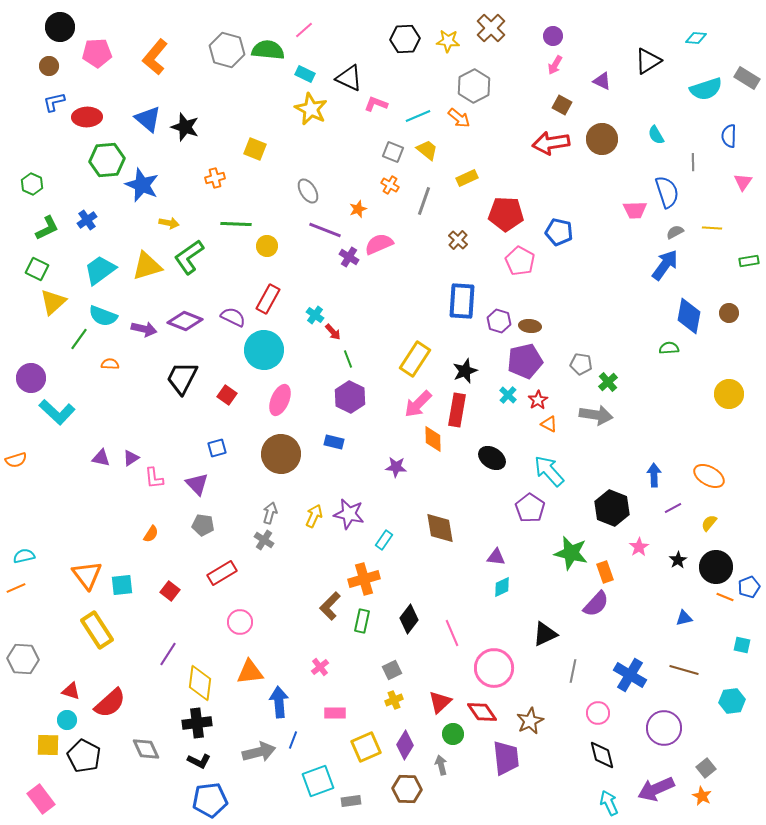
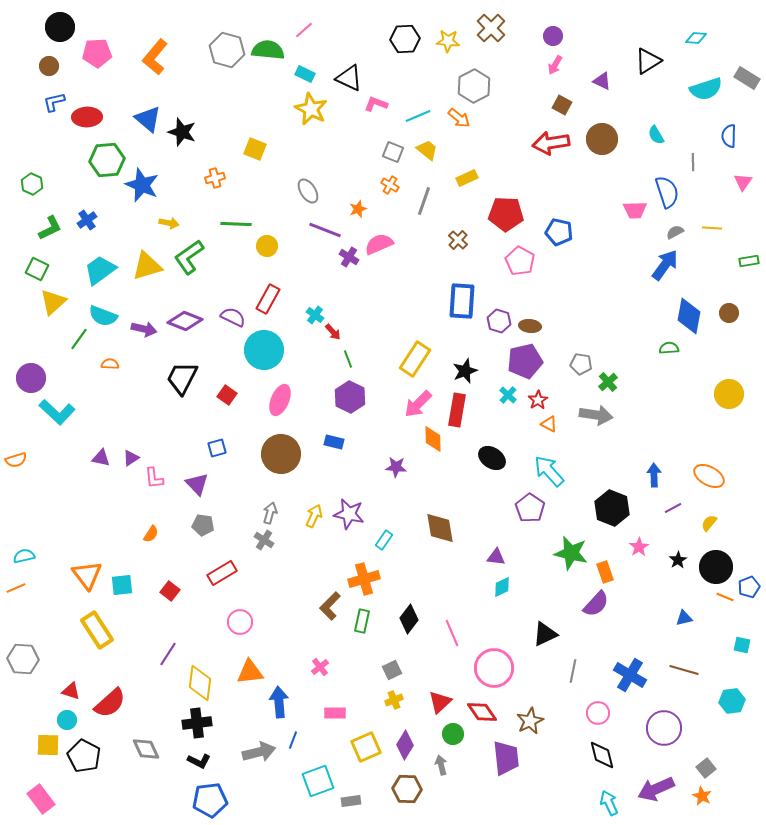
black star at (185, 127): moved 3 px left, 5 px down
green L-shape at (47, 228): moved 3 px right
